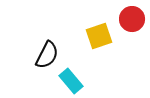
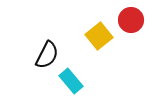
red circle: moved 1 px left, 1 px down
yellow square: rotated 20 degrees counterclockwise
